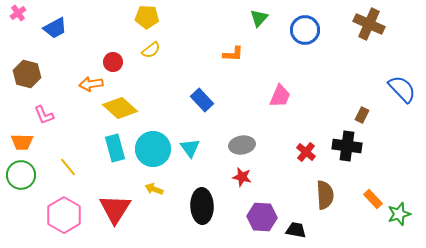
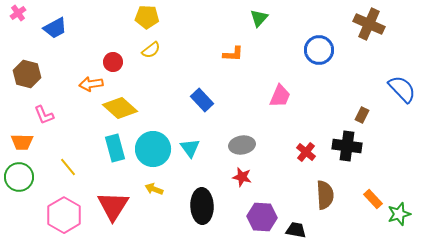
blue circle: moved 14 px right, 20 px down
green circle: moved 2 px left, 2 px down
red triangle: moved 2 px left, 3 px up
